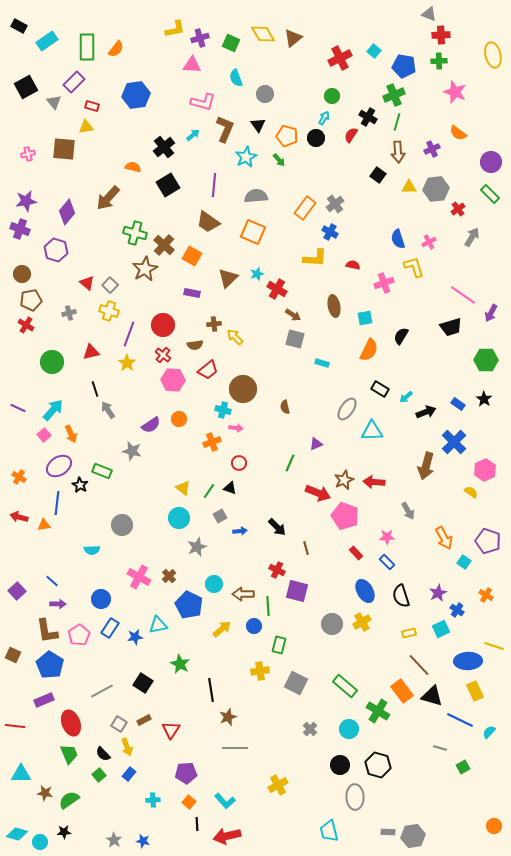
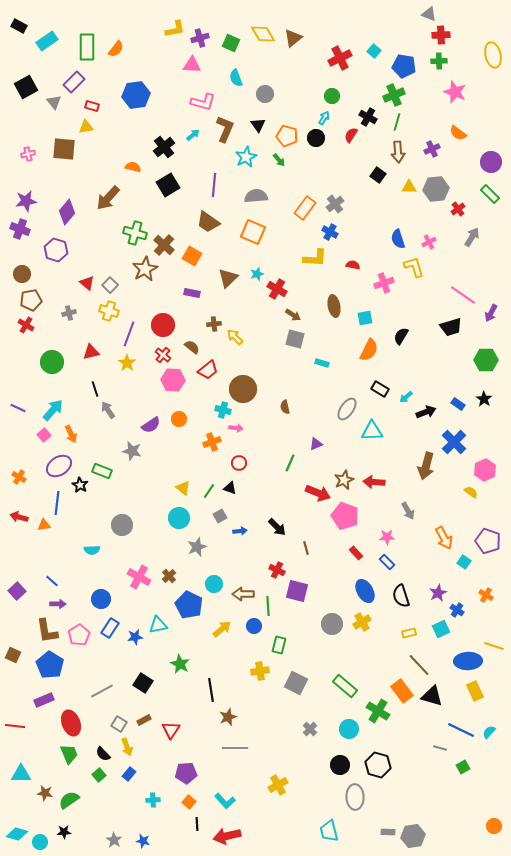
brown semicircle at (195, 345): moved 3 px left, 2 px down; rotated 133 degrees counterclockwise
blue line at (460, 720): moved 1 px right, 10 px down
